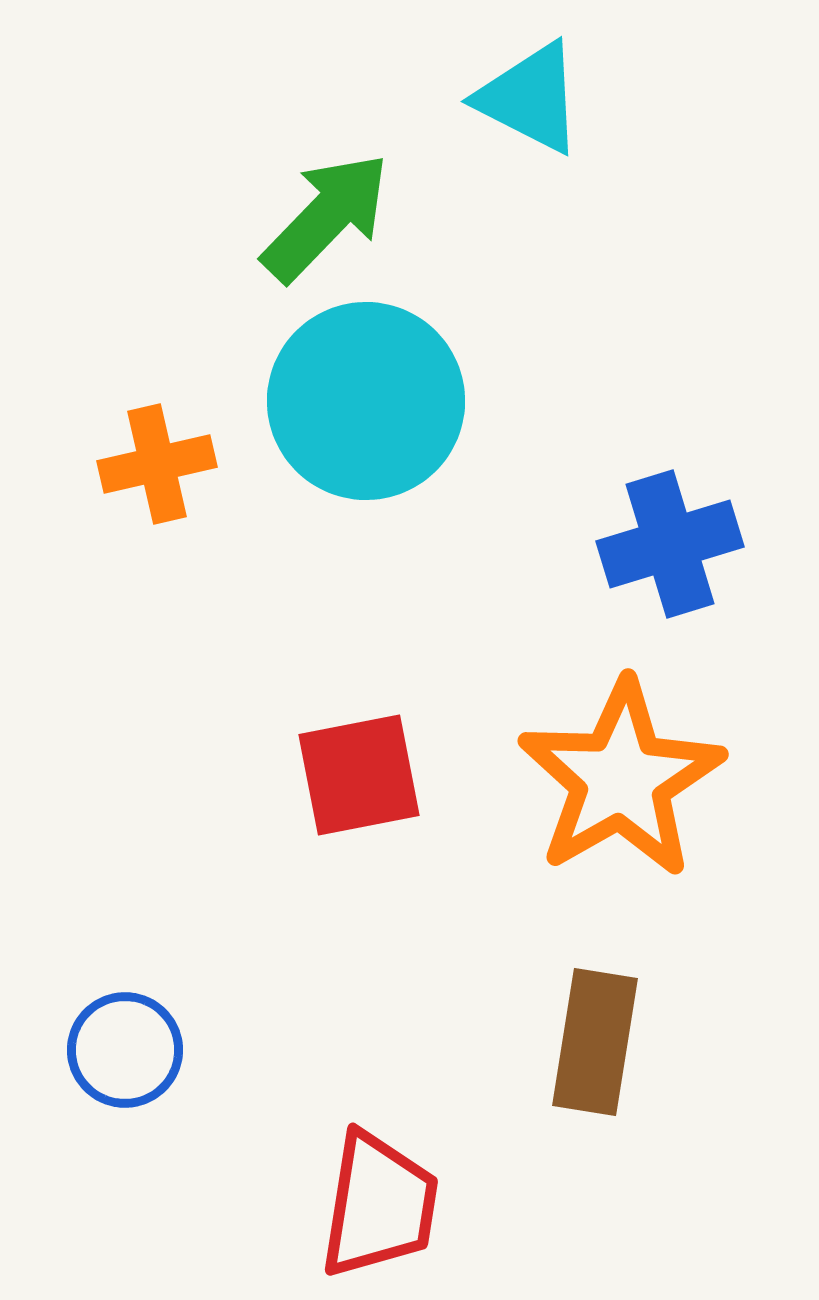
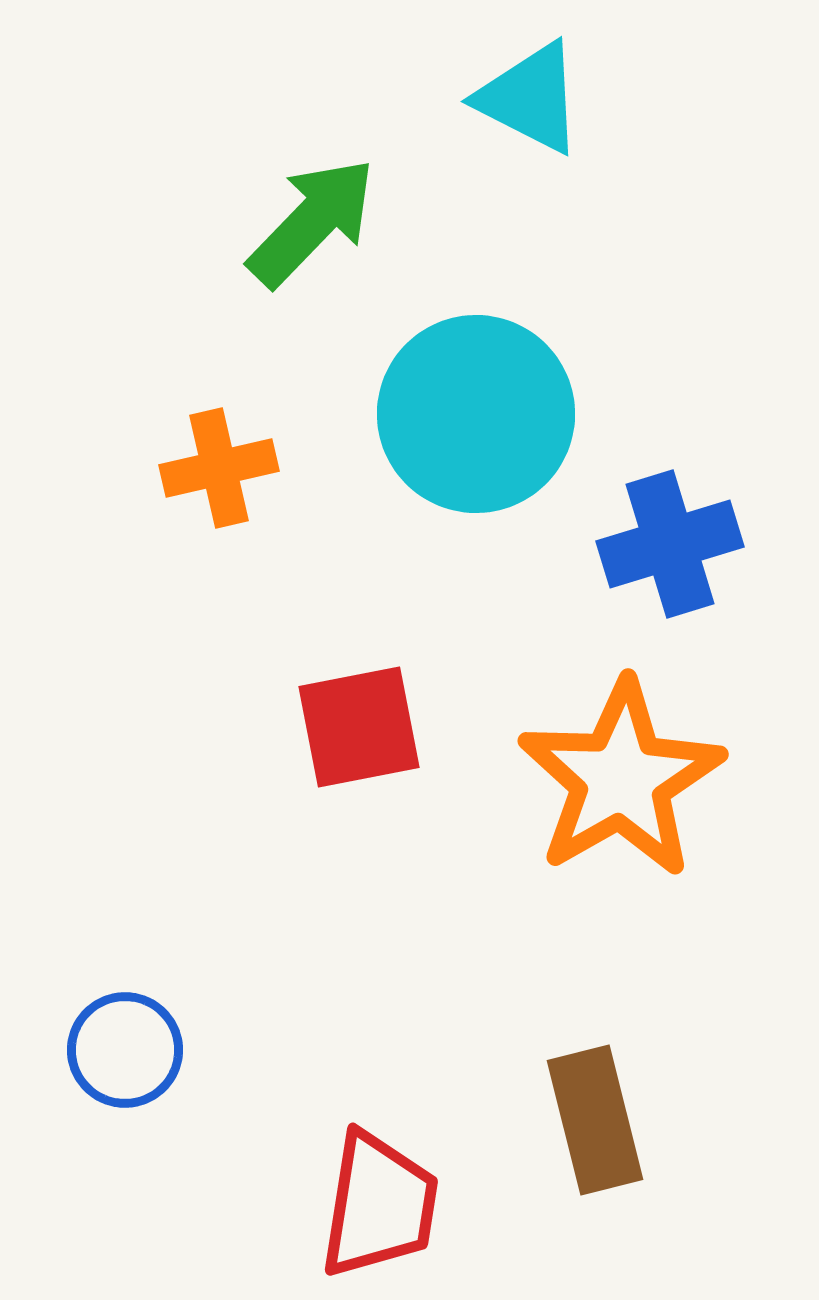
green arrow: moved 14 px left, 5 px down
cyan circle: moved 110 px right, 13 px down
orange cross: moved 62 px right, 4 px down
red square: moved 48 px up
brown rectangle: moved 78 px down; rotated 23 degrees counterclockwise
